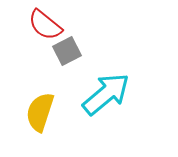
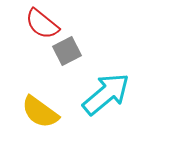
red semicircle: moved 3 px left, 1 px up
yellow semicircle: rotated 72 degrees counterclockwise
